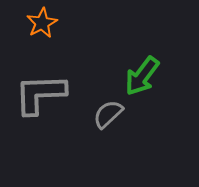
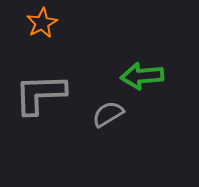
green arrow: rotated 48 degrees clockwise
gray semicircle: rotated 12 degrees clockwise
